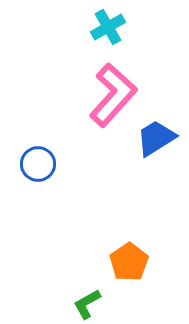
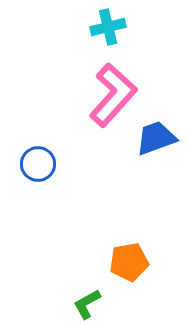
cyan cross: rotated 16 degrees clockwise
blue trapezoid: rotated 12 degrees clockwise
orange pentagon: rotated 24 degrees clockwise
